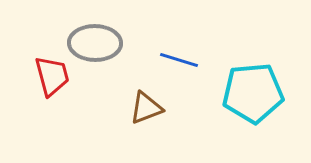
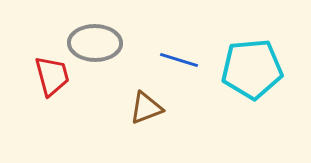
cyan pentagon: moved 1 px left, 24 px up
